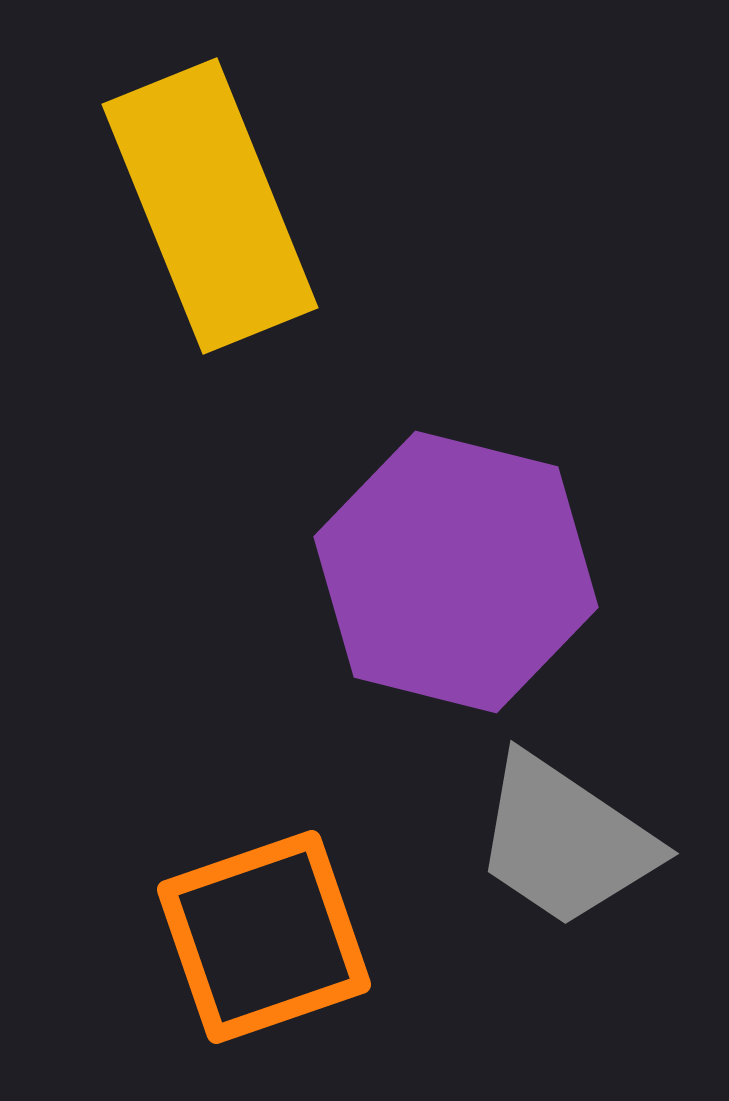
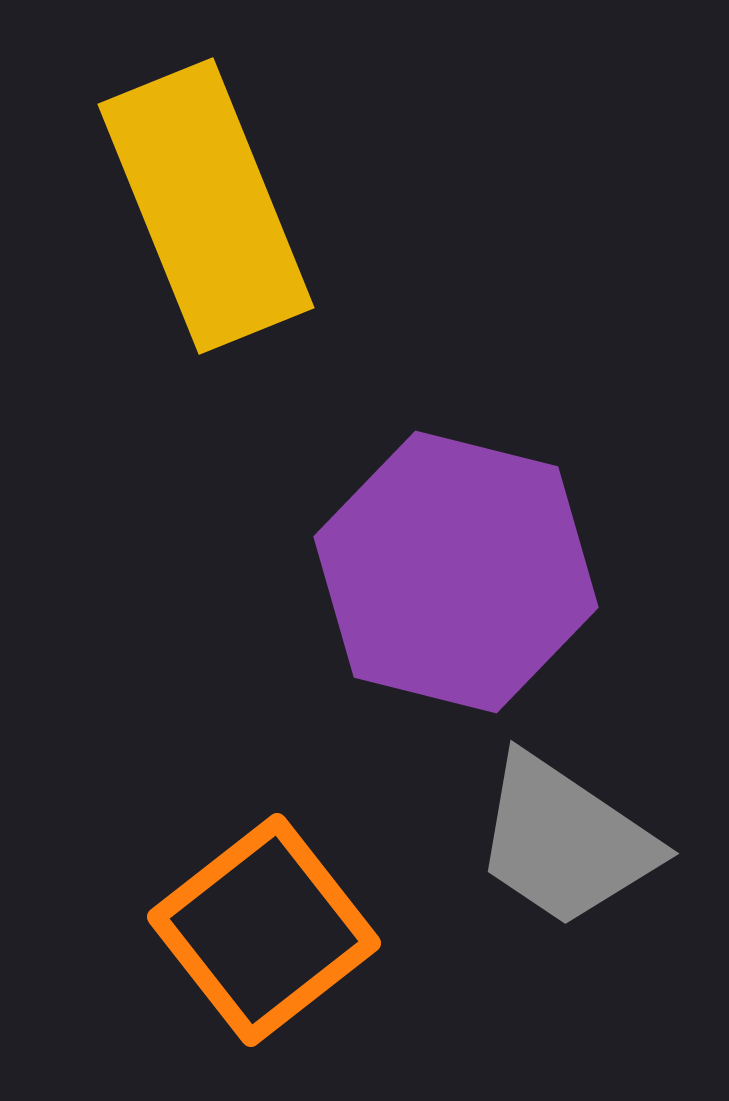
yellow rectangle: moved 4 px left
orange square: moved 7 px up; rotated 19 degrees counterclockwise
